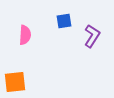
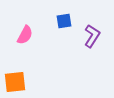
pink semicircle: rotated 24 degrees clockwise
